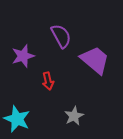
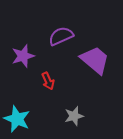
purple semicircle: rotated 85 degrees counterclockwise
red arrow: rotated 12 degrees counterclockwise
gray star: rotated 12 degrees clockwise
